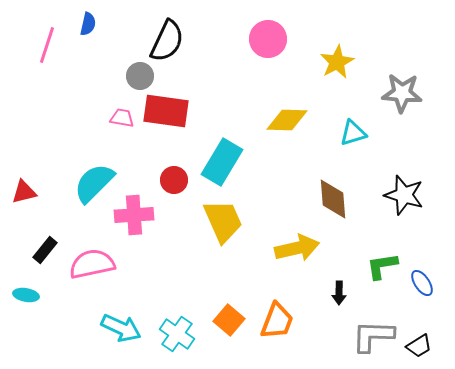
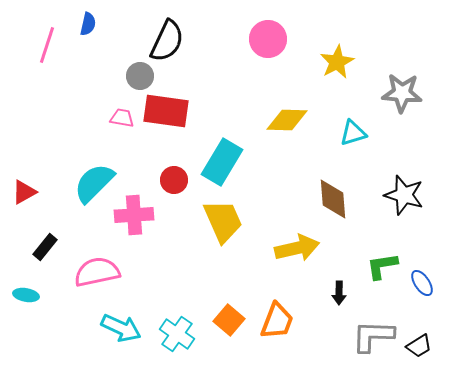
red triangle: rotated 16 degrees counterclockwise
black rectangle: moved 3 px up
pink semicircle: moved 5 px right, 8 px down
